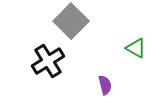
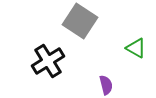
gray square: moved 9 px right; rotated 12 degrees counterclockwise
purple semicircle: moved 1 px right
